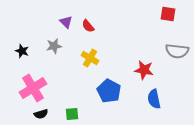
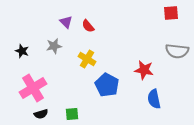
red square: moved 3 px right, 1 px up; rotated 14 degrees counterclockwise
yellow cross: moved 3 px left, 1 px down
blue pentagon: moved 2 px left, 6 px up
